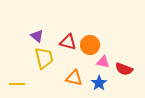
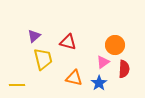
purple triangle: moved 3 px left; rotated 40 degrees clockwise
orange circle: moved 25 px right
yellow trapezoid: moved 1 px left, 1 px down
pink triangle: rotated 48 degrees counterclockwise
red semicircle: rotated 108 degrees counterclockwise
yellow line: moved 1 px down
